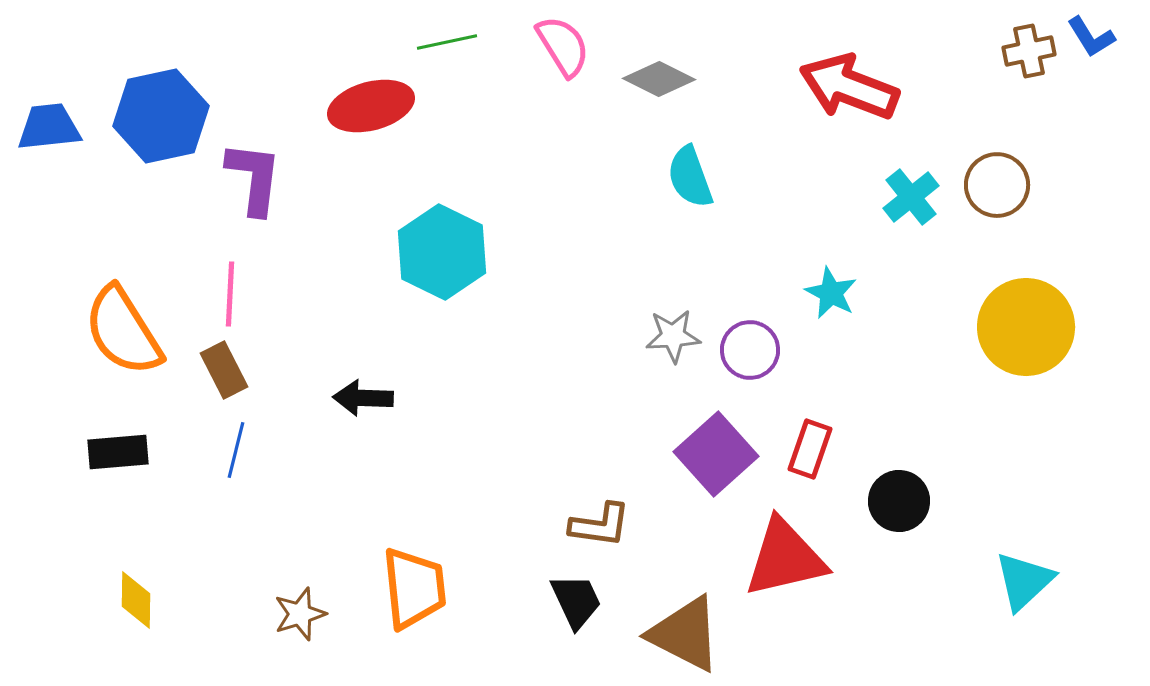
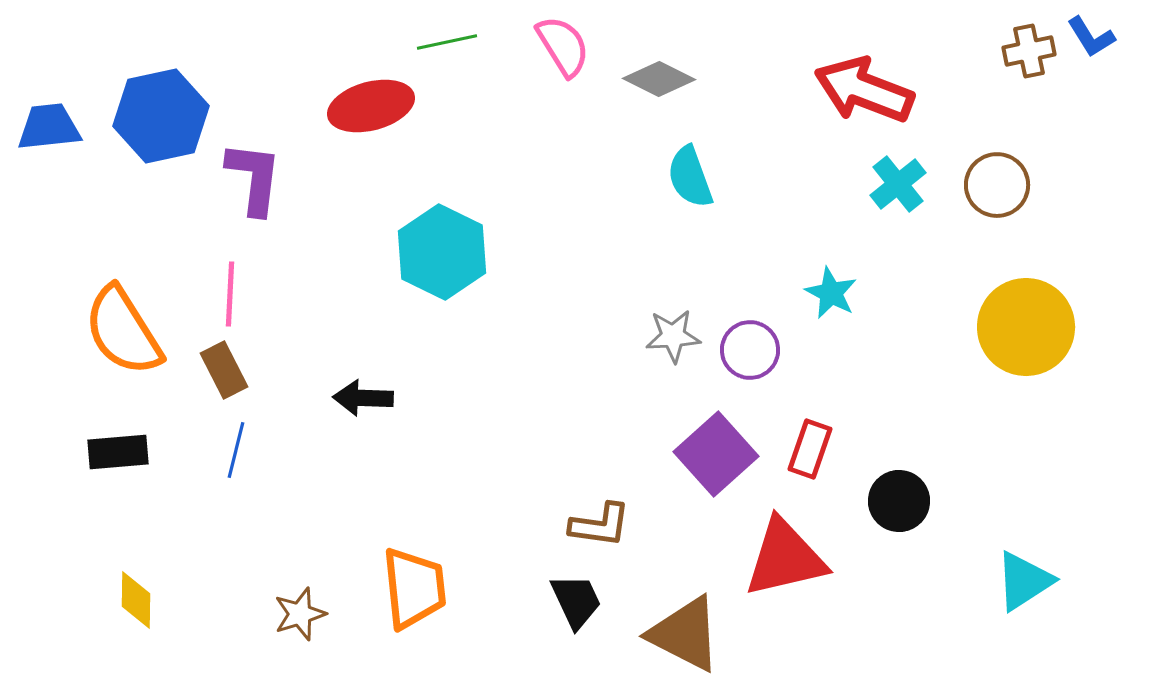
red arrow: moved 15 px right, 3 px down
cyan cross: moved 13 px left, 13 px up
cyan triangle: rotated 10 degrees clockwise
